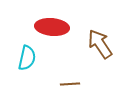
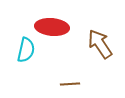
cyan semicircle: moved 1 px left, 8 px up
